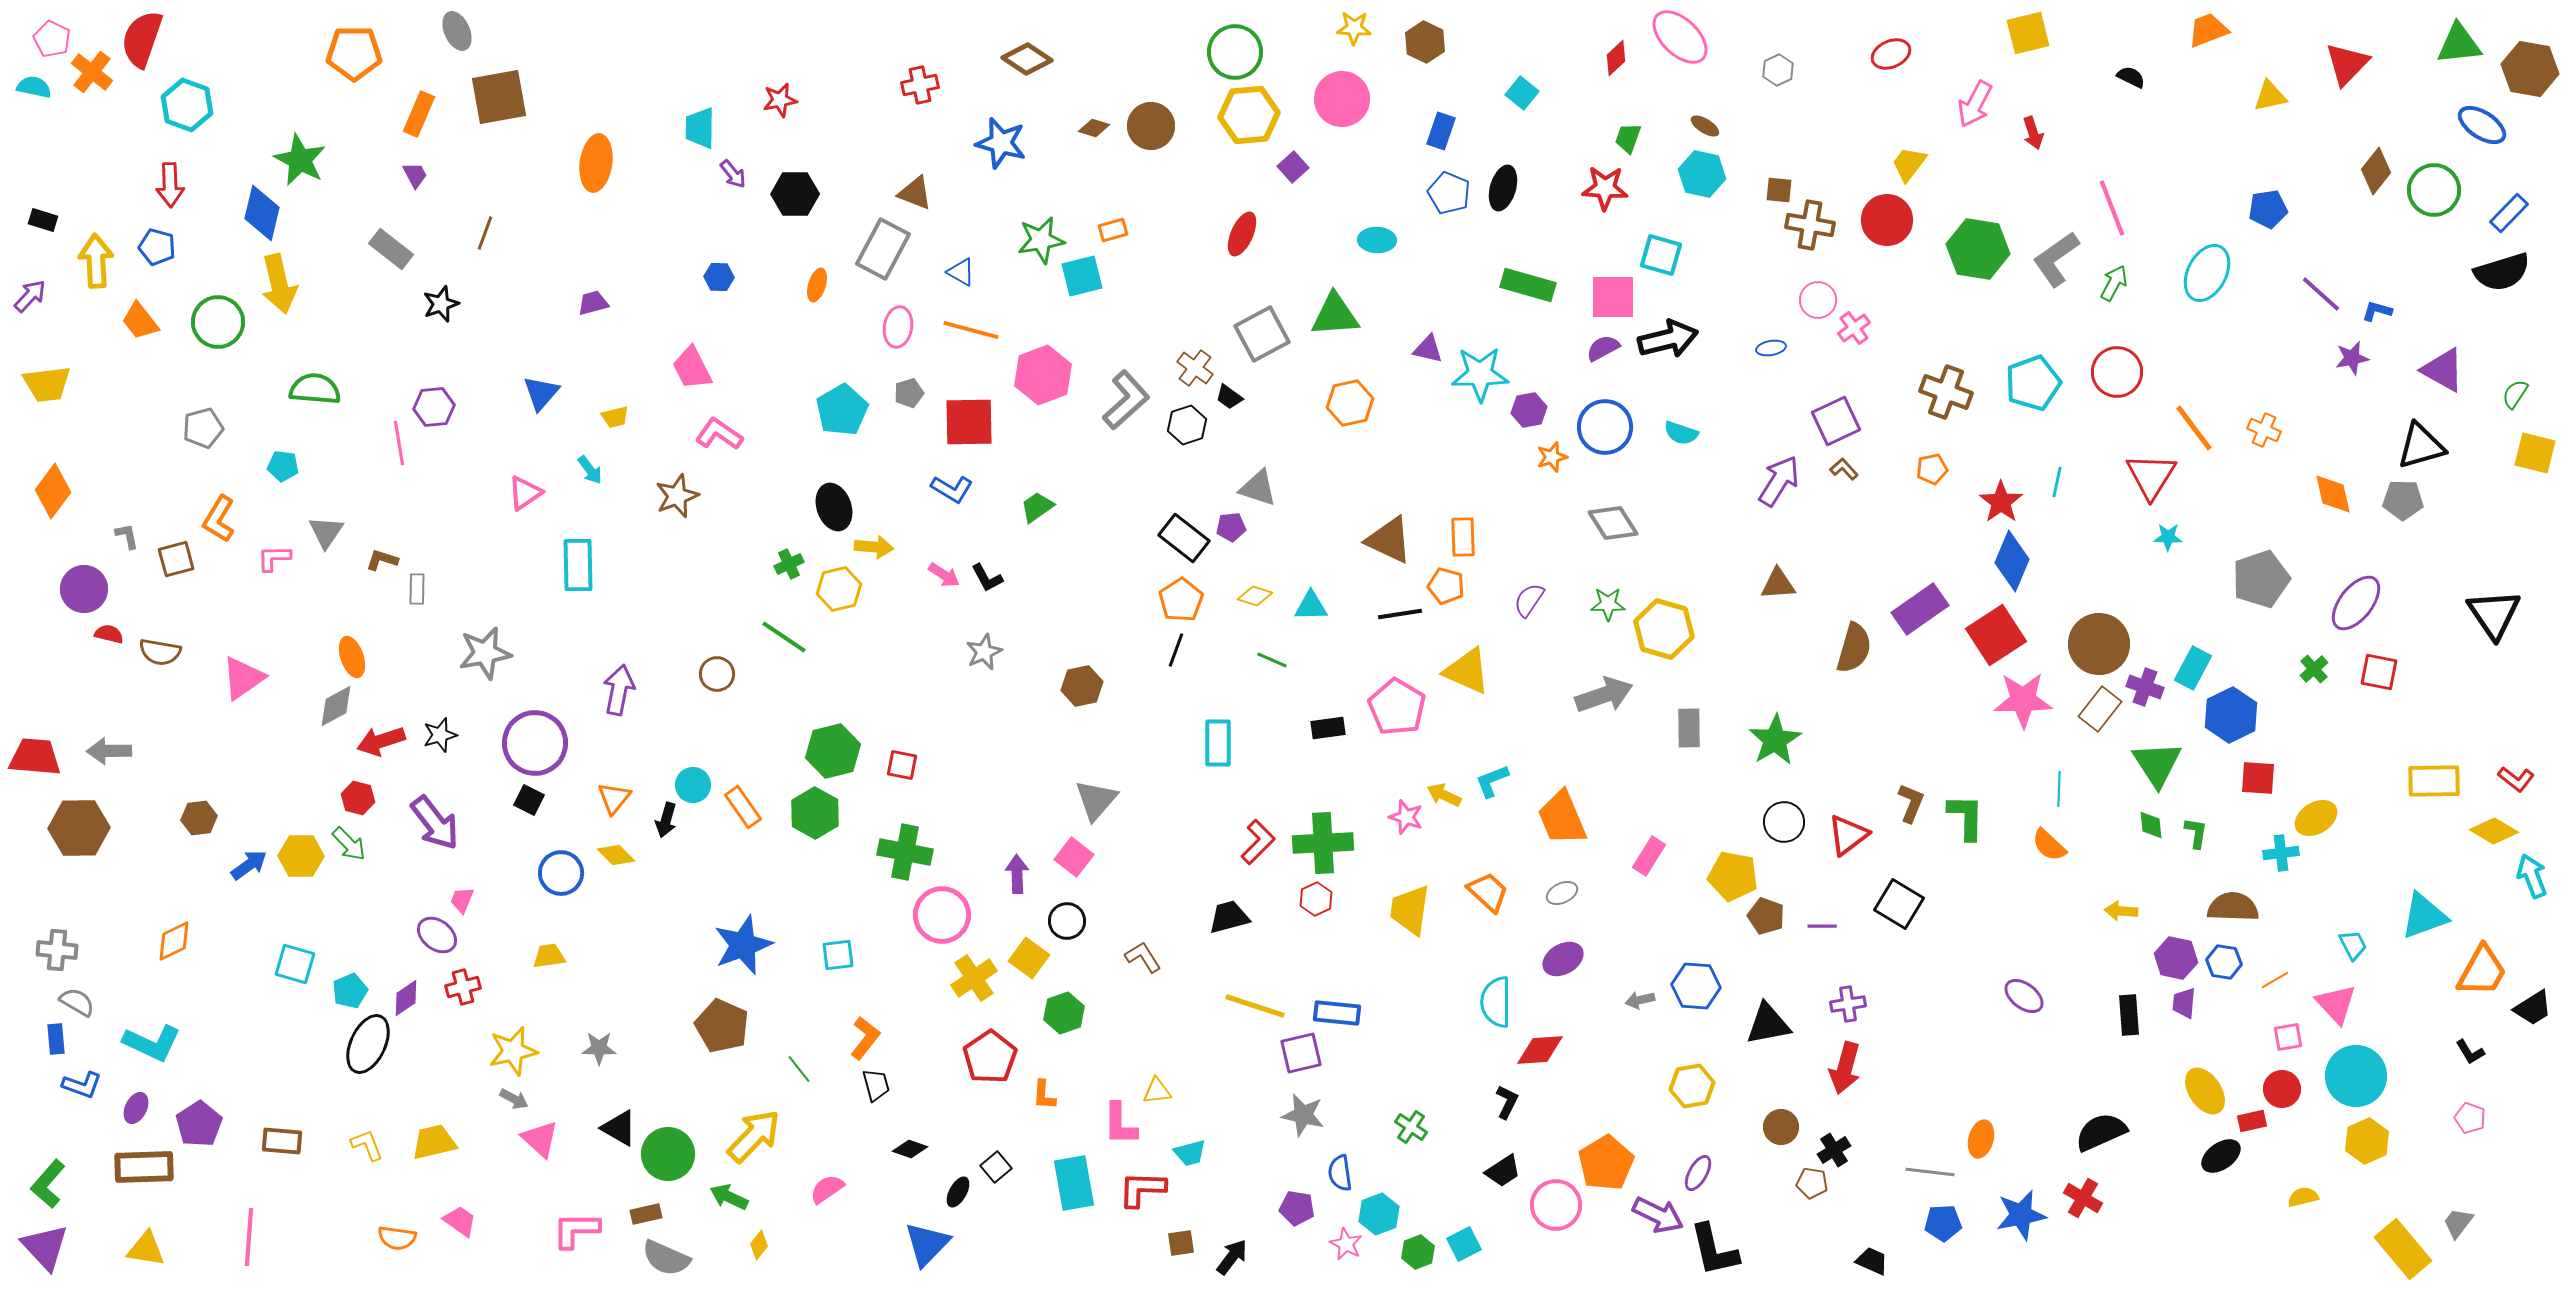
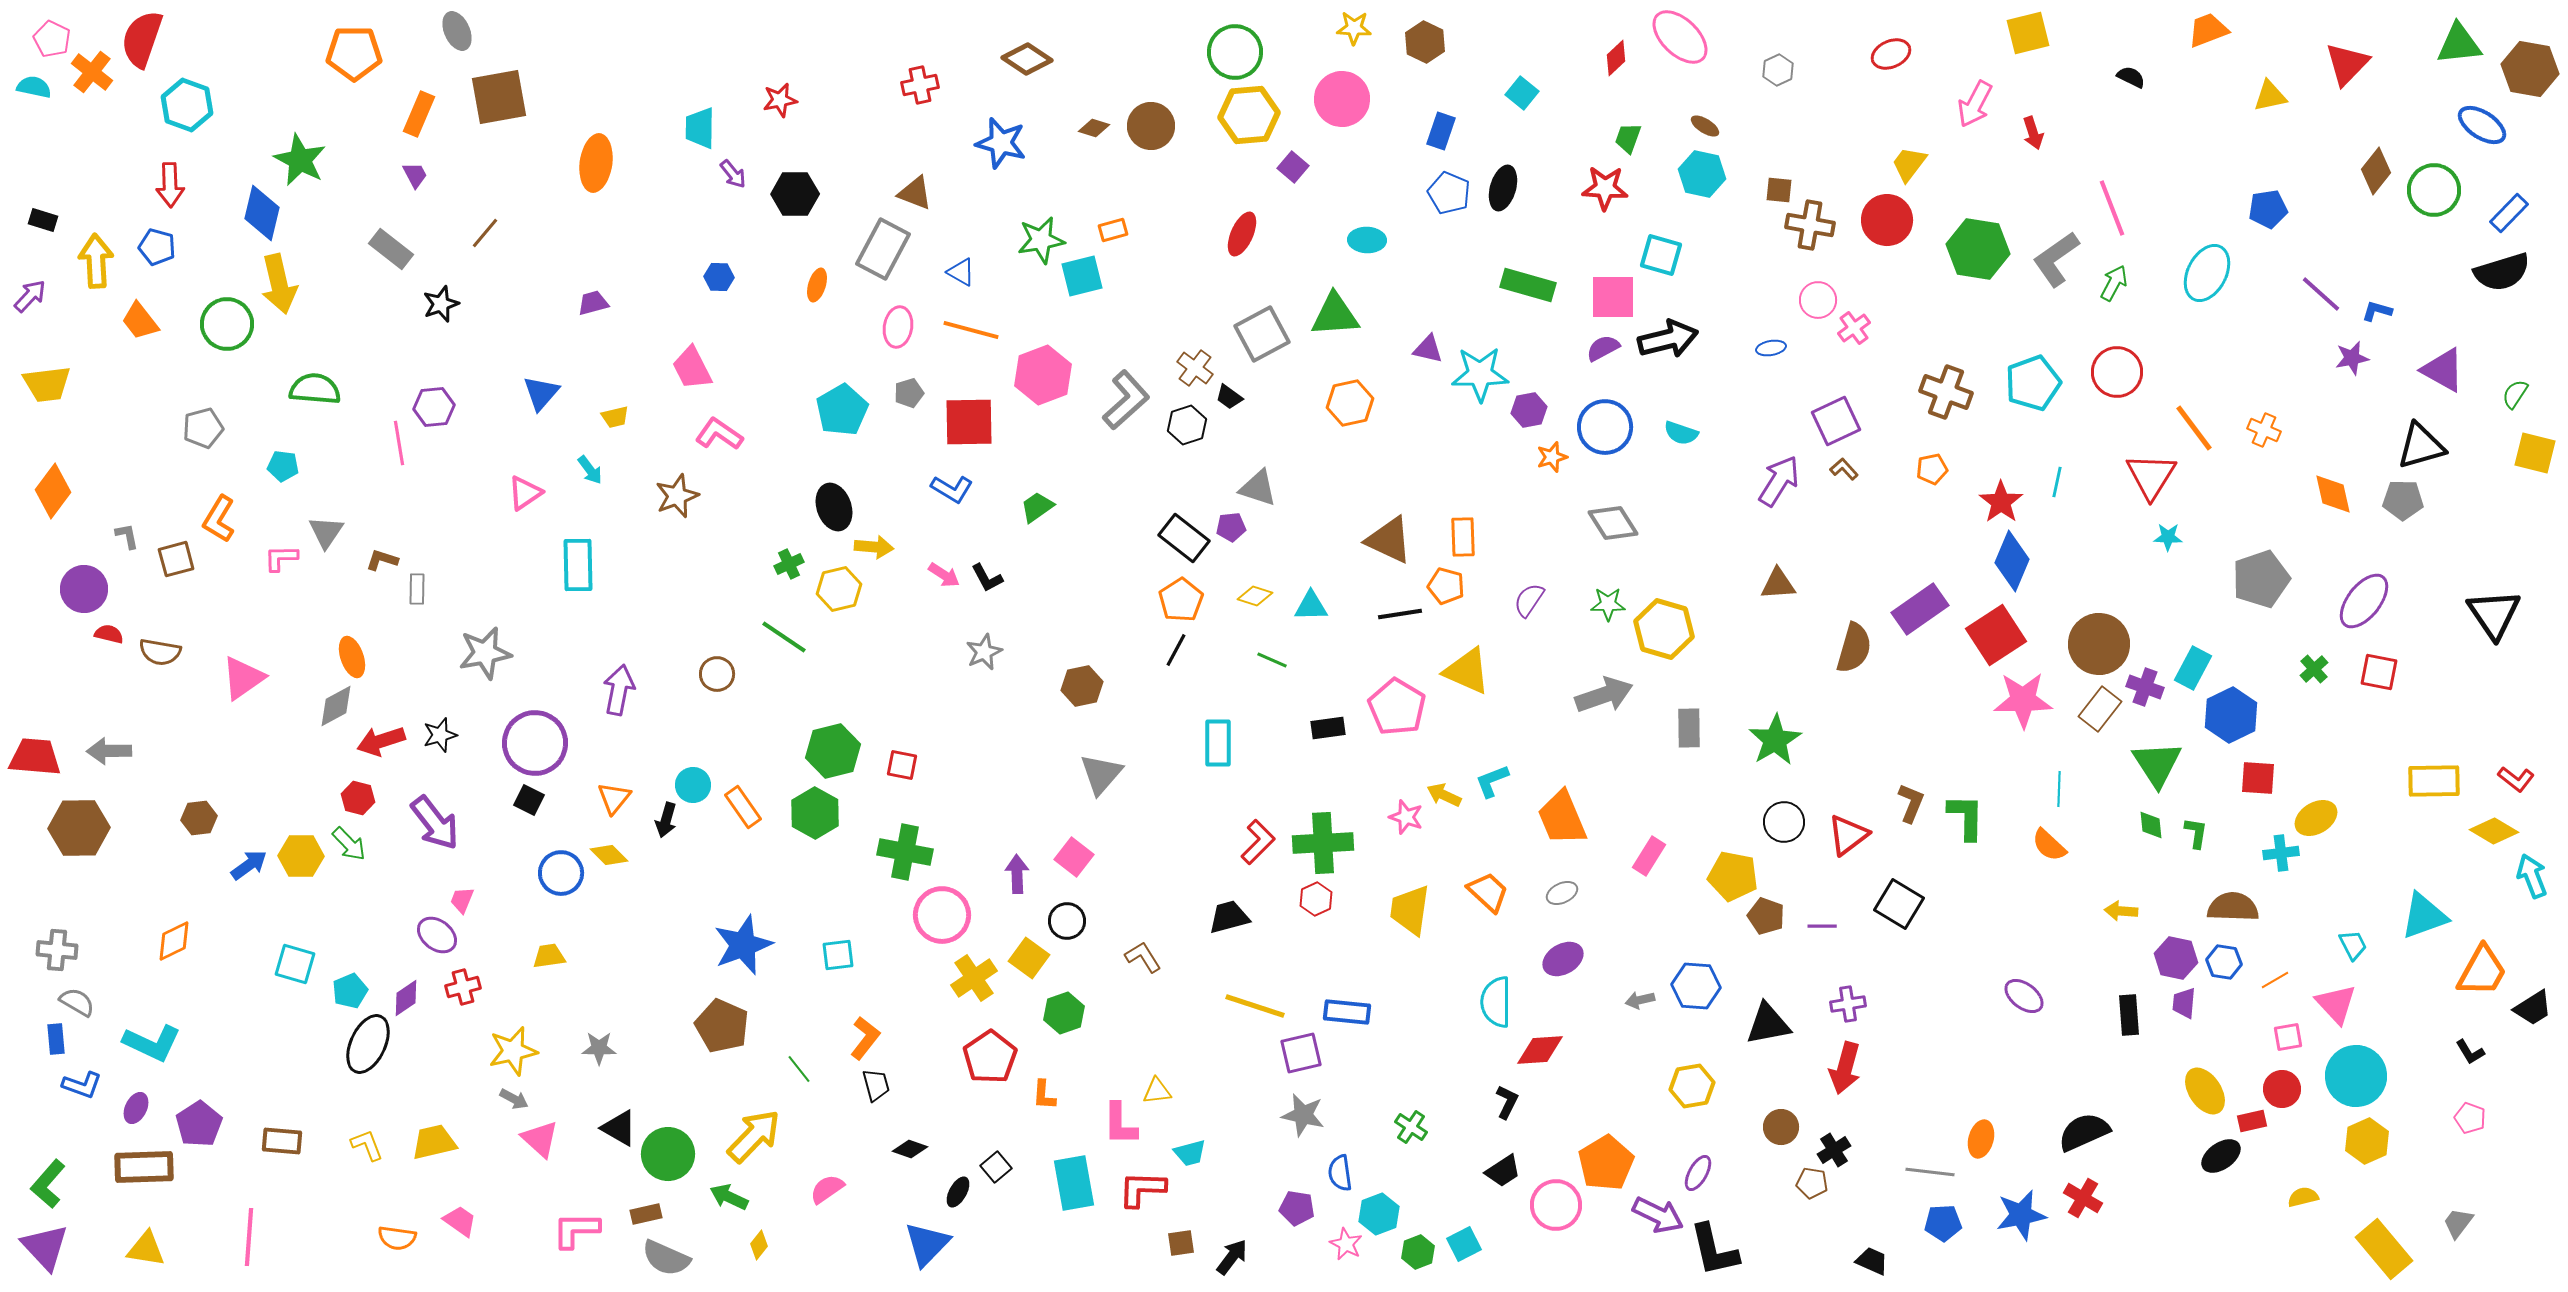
purple square at (1293, 167): rotated 8 degrees counterclockwise
brown line at (485, 233): rotated 20 degrees clockwise
cyan ellipse at (1377, 240): moved 10 px left
green circle at (218, 322): moved 9 px right, 2 px down
pink L-shape at (274, 558): moved 7 px right
purple ellipse at (2356, 603): moved 8 px right, 2 px up
black line at (1176, 650): rotated 8 degrees clockwise
gray triangle at (1096, 800): moved 5 px right, 26 px up
yellow diamond at (616, 855): moved 7 px left
blue rectangle at (1337, 1013): moved 10 px right, 1 px up
black semicircle at (2101, 1132): moved 17 px left
yellow rectangle at (2403, 1249): moved 19 px left
